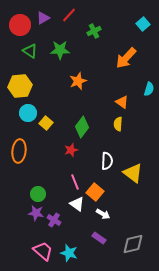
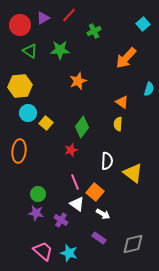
purple cross: moved 7 px right
